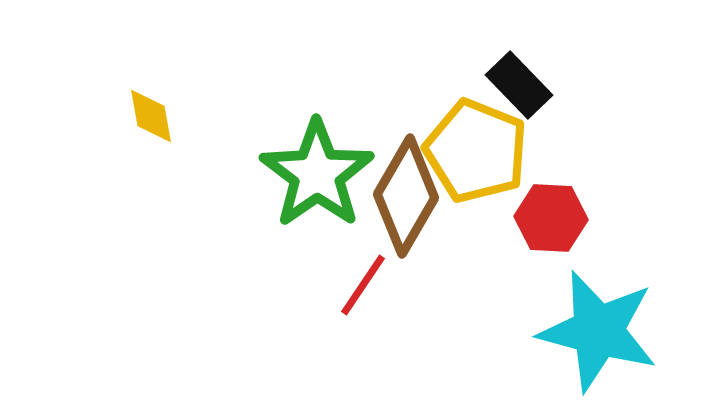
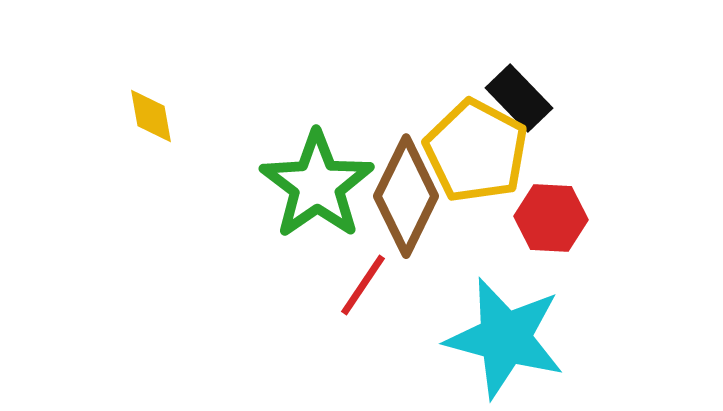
black rectangle: moved 13 px down
yellow pentagon: rotated 6 degrees clockwise
green star: moved 11 px down
brown diamond: rotated 4 degrees counterclockwise
cyan star: moved 93 px left, 7 px down
